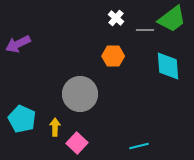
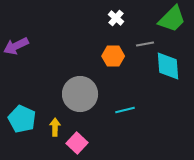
green trapezoid: rotated 8 degrees counterclockwise
gray line: moved 14 px down; rotated 12 degrees counterclockwise
purple arrow: moved 2 px left, 2 px down
cyan line: moved 14 px left, 36 px up
